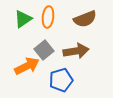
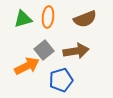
green triangle: rotated 18 degrees clockwise
